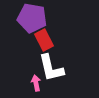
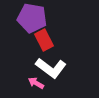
white L-shape: rotated 40 degrees counterclockwise
pink arrow: rotated 49 degrees counterclockwise
